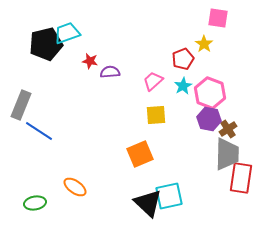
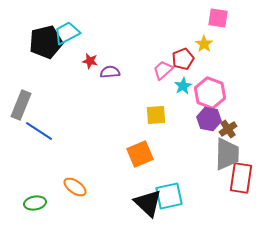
cyan trapezoid: rotated 8 degrees counterclockwise
black pentagon: moved 2 px up
pink trapezoid: moved 10 px right, 11 px up
